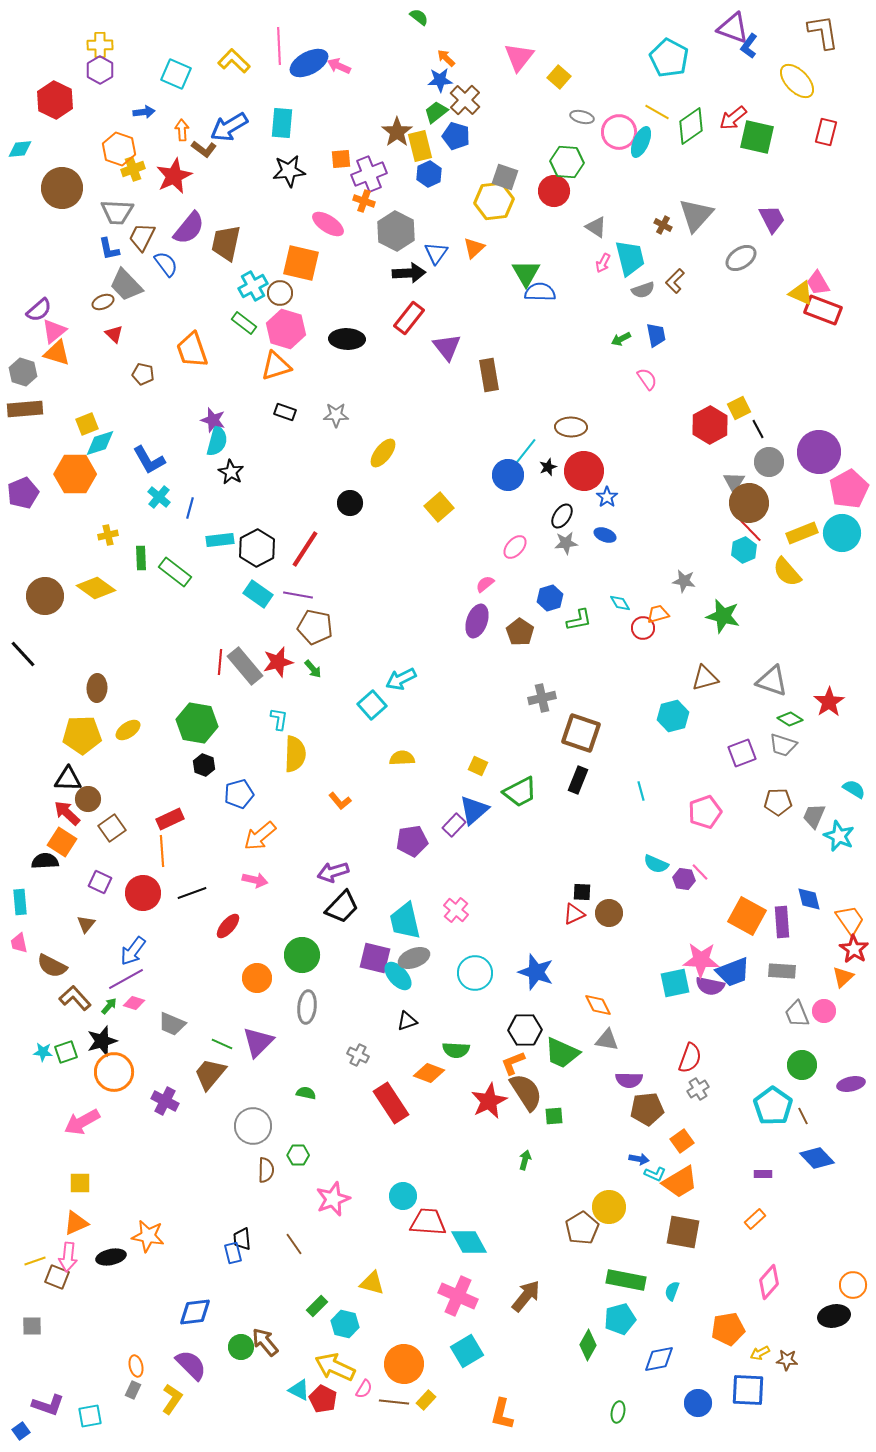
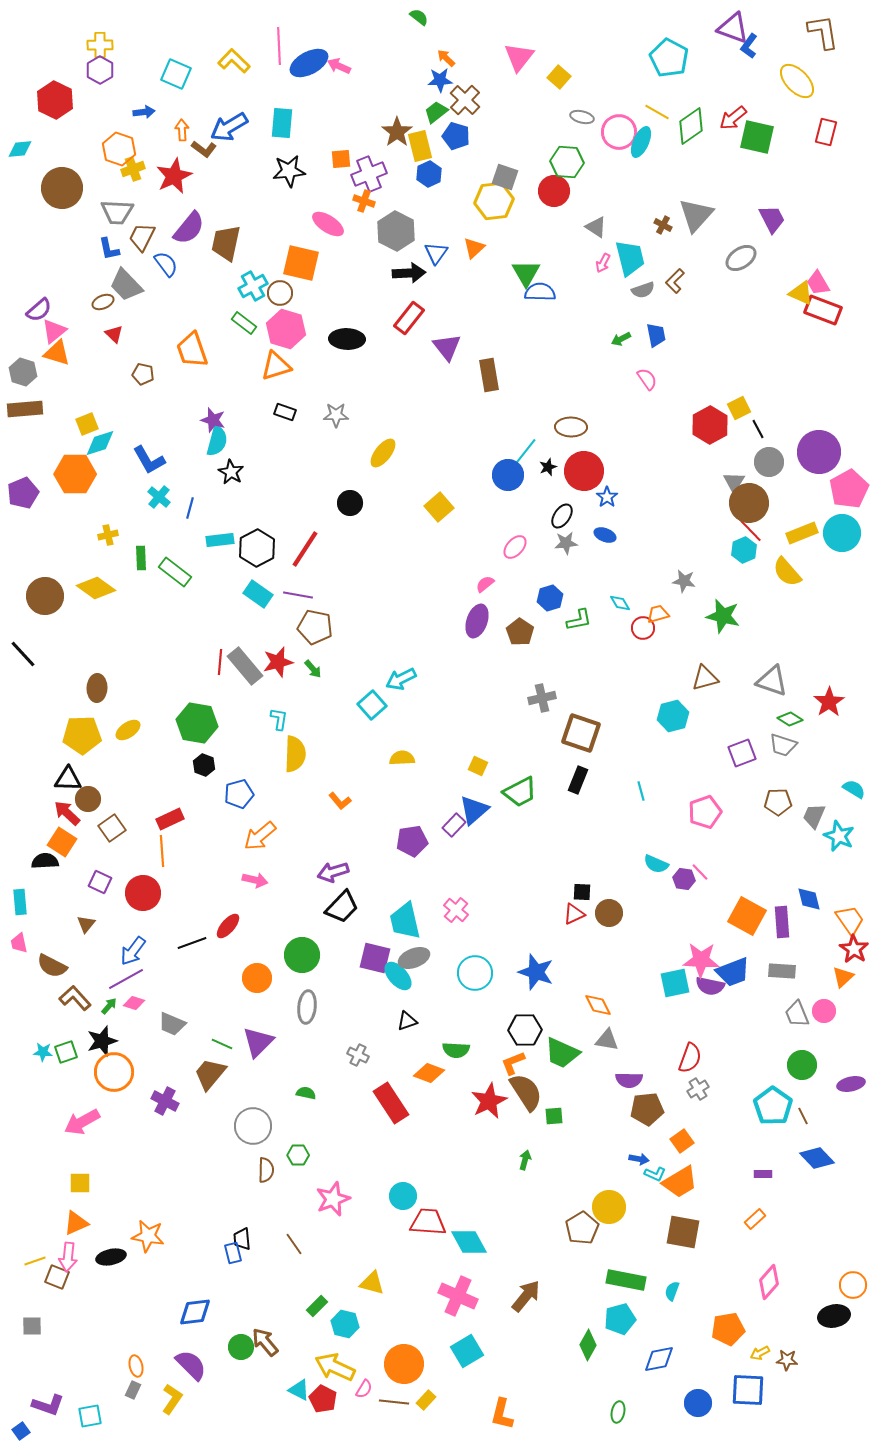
black line at (192, 893): moved 50 px down
